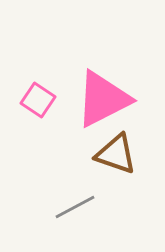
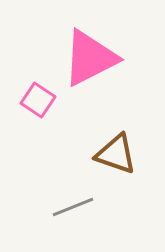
pink triangle: moved 13 px left, 41 px up
gray line: moved 2 px left; rotated 6 degrees clockwise
